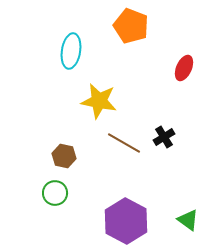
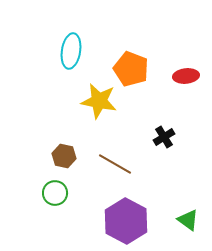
orange pentagon: moved 43 px down
red ellipse: moved 2 px right, 8 px down; rotated 60 degrees clockwise
brown line: moved 9 px left, 21 px down
